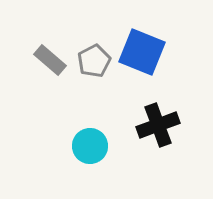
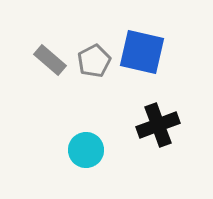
blue square: rotated 9 degrees counterclockwise
cyan circle: moved 4 px left, 4 px down
